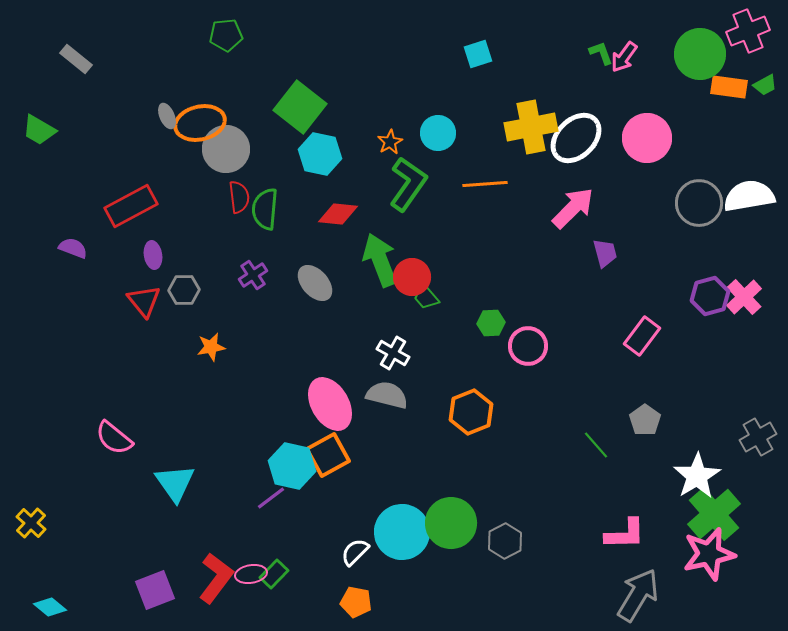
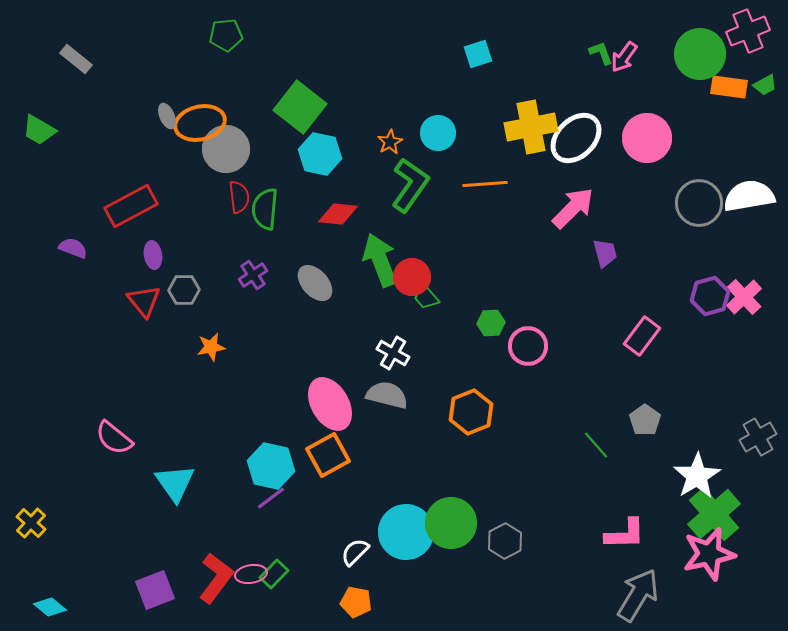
green L-shape at (408, 184): moved 2 px right, 1 px down
cyan hexagon at (292, 466): moved 21 px left
cyan circle at (402, 532): moved 4 px right
